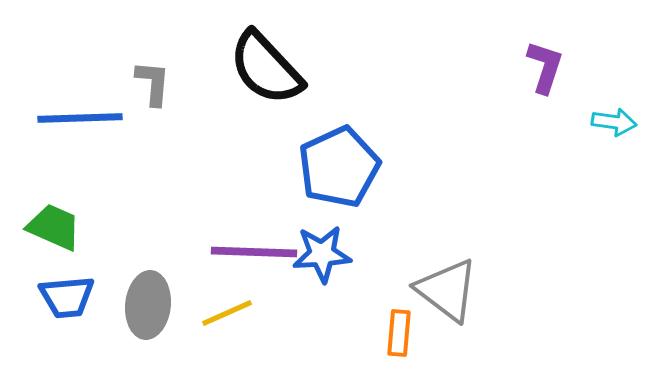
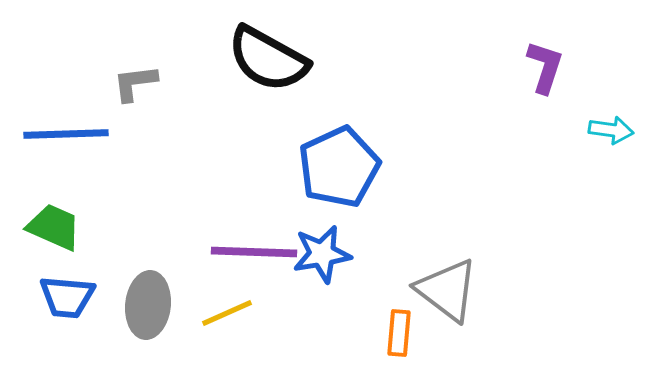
black semicircle: moved 2 px right, 9 px up; rotated 18 degrees counterclockwise
gray L-shape: moved 18 px left; rotated 102 degrees counterclockwise
blue line: moved 14 px left, 16 px down
cyan arrow: moved 3 px left, 8 px down
blue star: rotated 6 degrees counterclockwise
blue trapezoid: rotated 10 degrees clockwise
